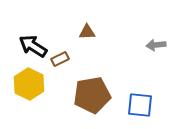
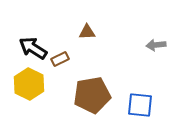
black arrow: moved 2 px down
